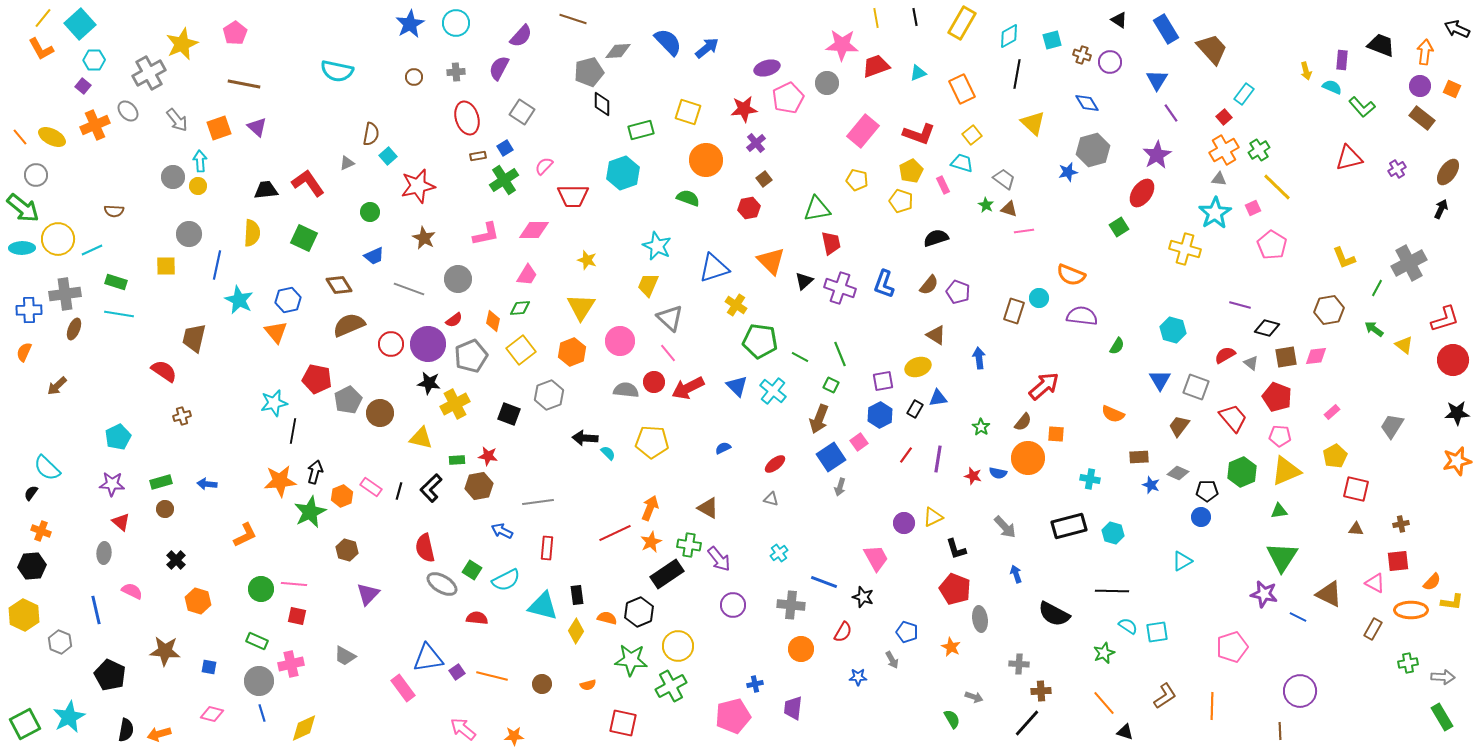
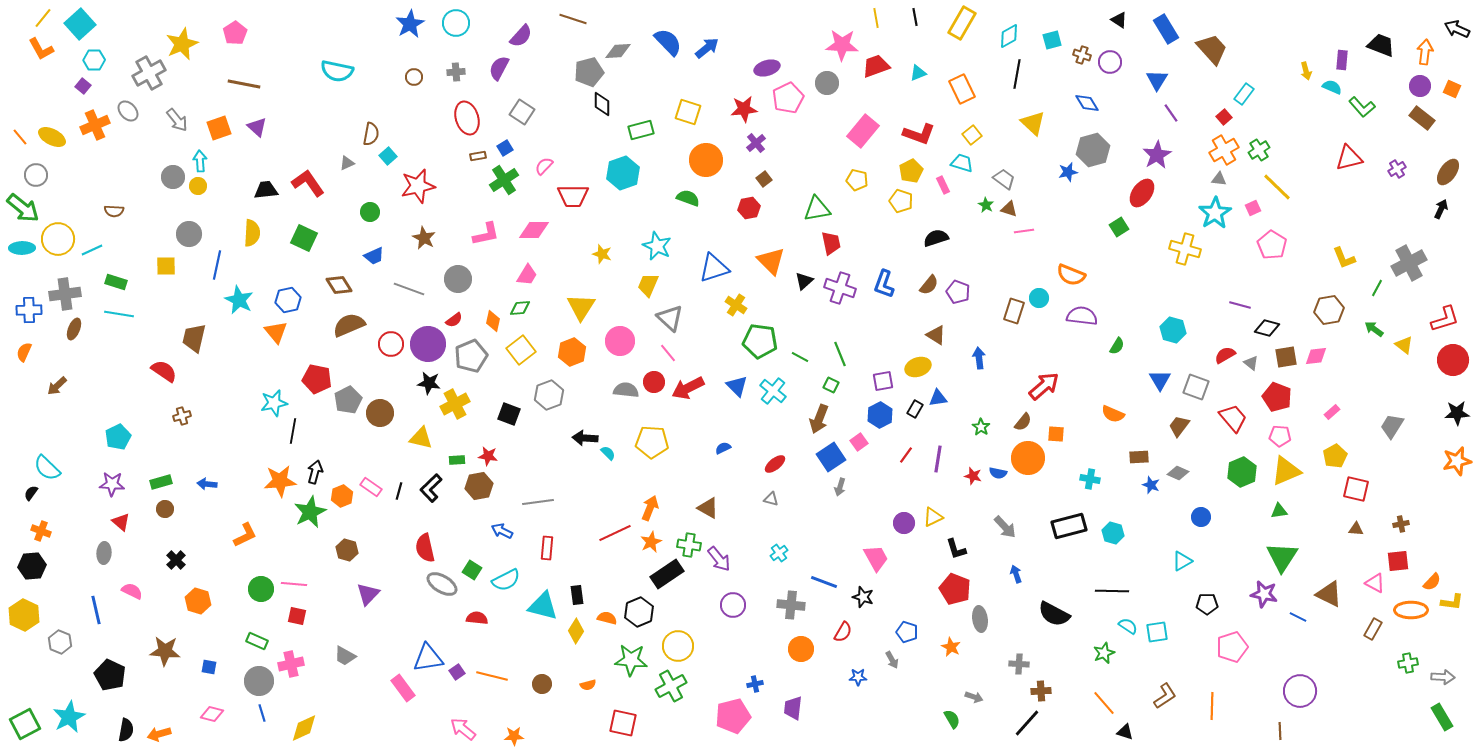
yellow star at (587, 260): moved 15 px right, 6 px up
black pentagon at (1207, 491): moved 113 px down
